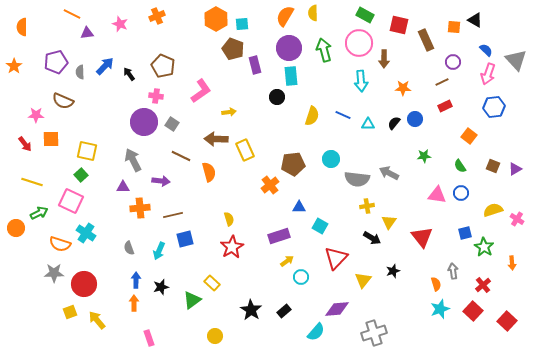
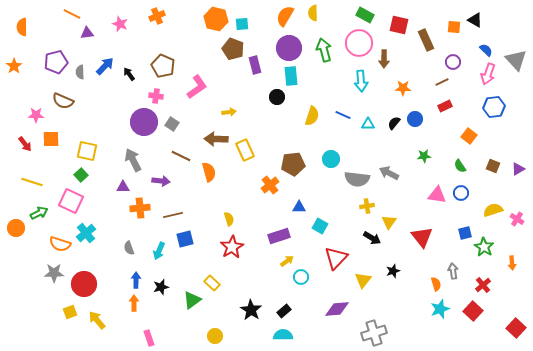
orange hexagon at (216, 19): rotated 15 degrees counterclockwise
pink L-shape at (201, 91): moved 4 px left, 4 px up
purple triangle at (515, 169): moved 3 px right
cyan cross at (86, 233): rotated 18 degrees clockwise
red square at (507, 321): moved 9 px right, 7 px down
cyan semicircle at (316, 332): moved 33 px left, 3 px down; rotated 132 degrees counterclockwise
